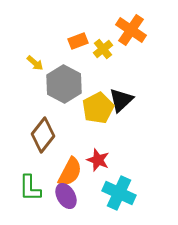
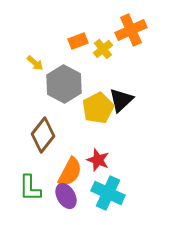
orange cross: rotated 32 degrees clockwise
cyan cross: moved 11 px left
